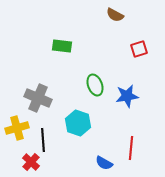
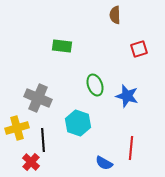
brown semicircle: rotated 60 degrees clockwise
blue star: rotated 25 degrees clockwise
